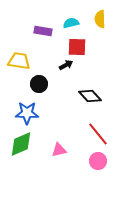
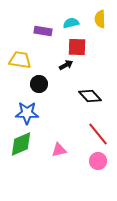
yellow trapezoid: moved 1 px right, 1 px up
